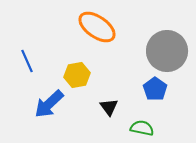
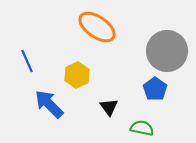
yellow hexagon: rotated 15 degrees counterclockwise
blue arrow: rotated 88 degrees clockwise
